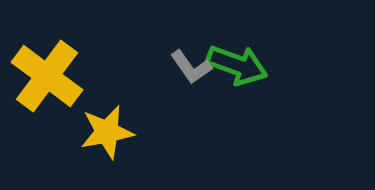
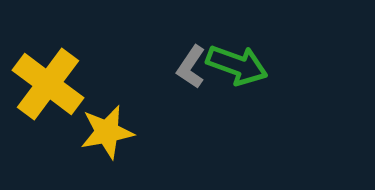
gray L-shape: rotated 69 degrees clockwise
yellow cross: moved 1 px right, 8 px down
